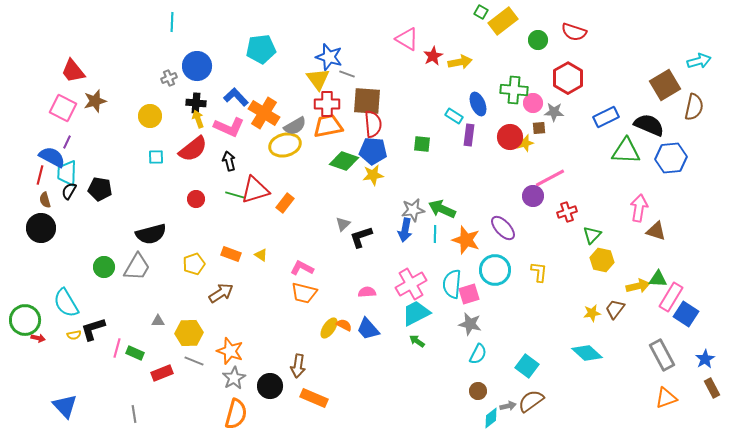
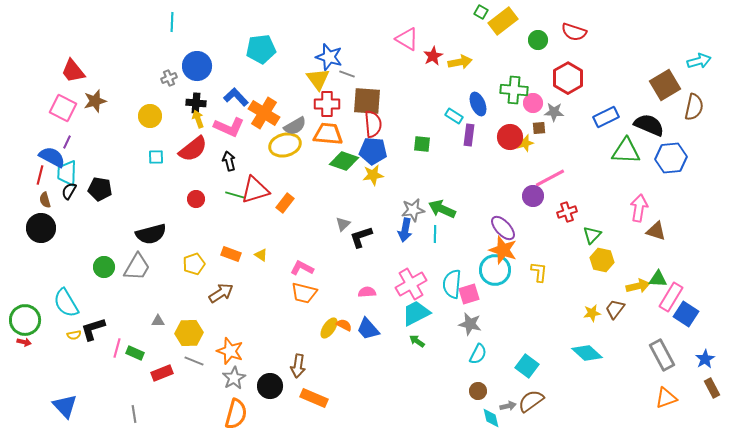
orange trapezoid at (328, 126): moved 8 px down; rotated 16 degrees clockwise
orange star at (466, 240): moved 37 px right, 10 px down
red arrow at (38, 338): moved 14 px left, 4 px down
cyan diamond at (491, 418): rotated 65 degrees counterclockwise
